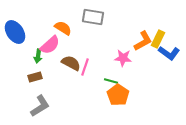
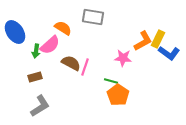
green arrow: moved 2 px left, 5 px up
